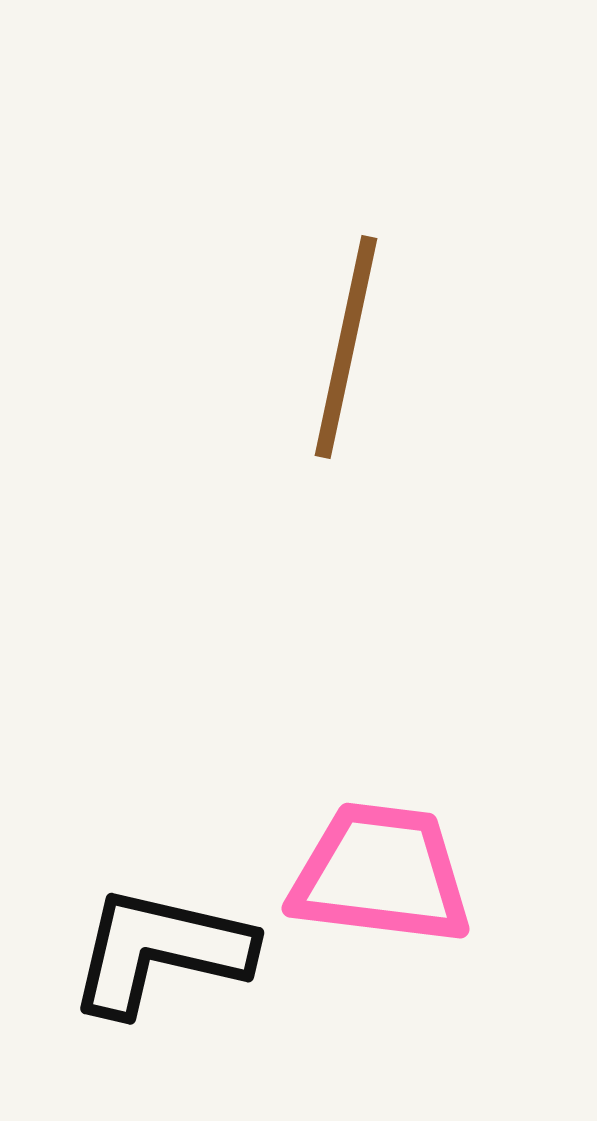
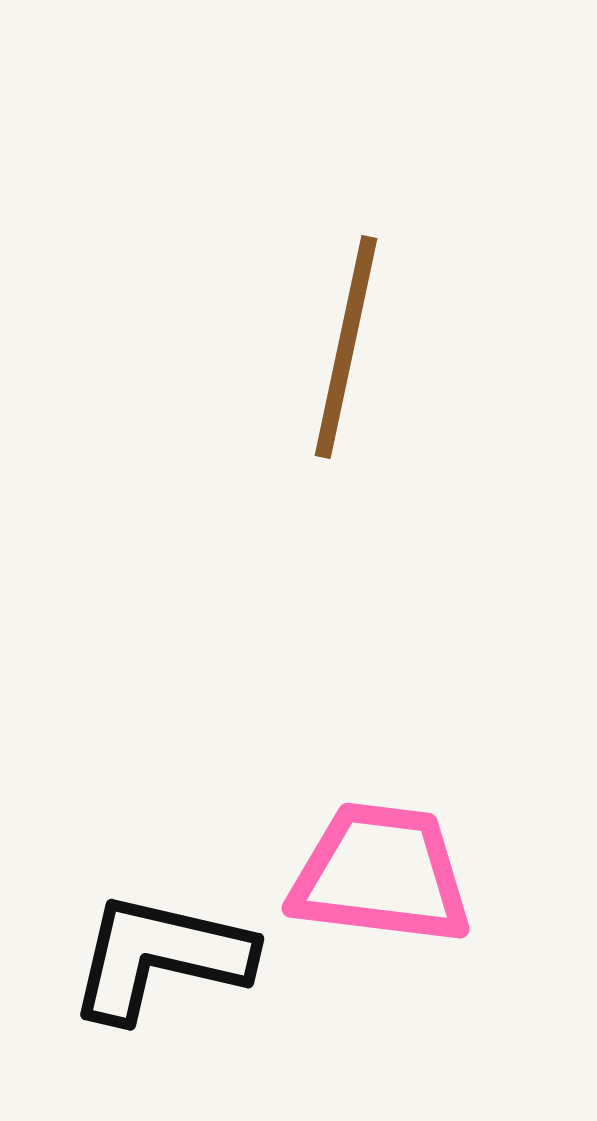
black L-shape: moved 6 px down
